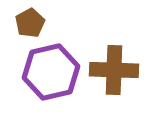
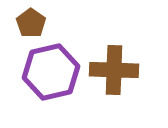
brown pentagon: moved 1 px right; rotated 8 degrees counterclockwise
